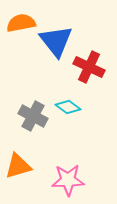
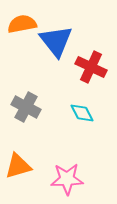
orange semicircle: moved 1 px right, 1 px down
red cross: moved 2 px right
cyan diamond: moved 14 px right, 6 px down; rotated 25 degrees clockwise
gray cross: moved 7 px left, 9 px up
pink star: moved 1 px left, 1 px up
